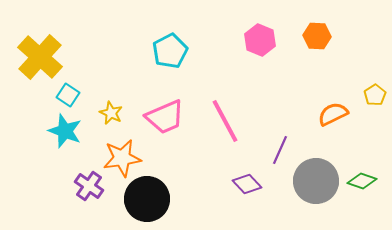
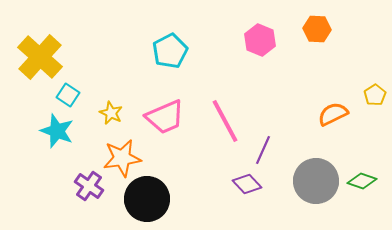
orange hexagon: moved 7 px up
cyan star: moved 8 px left
purple line: moved 17 px left
